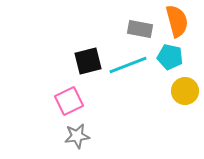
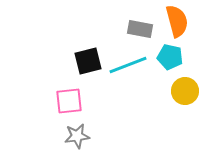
pink square: rotated 20 degrees clockwise
